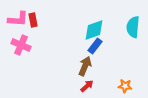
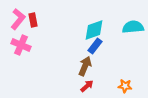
pink L-shape: rotated 55 degrees counterclockwise
cyan semicircle: rotated 80 degrees clockwise
